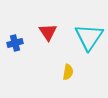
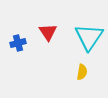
blue cross: moved 3 px right
yellow semicircle: moved 14 px right
